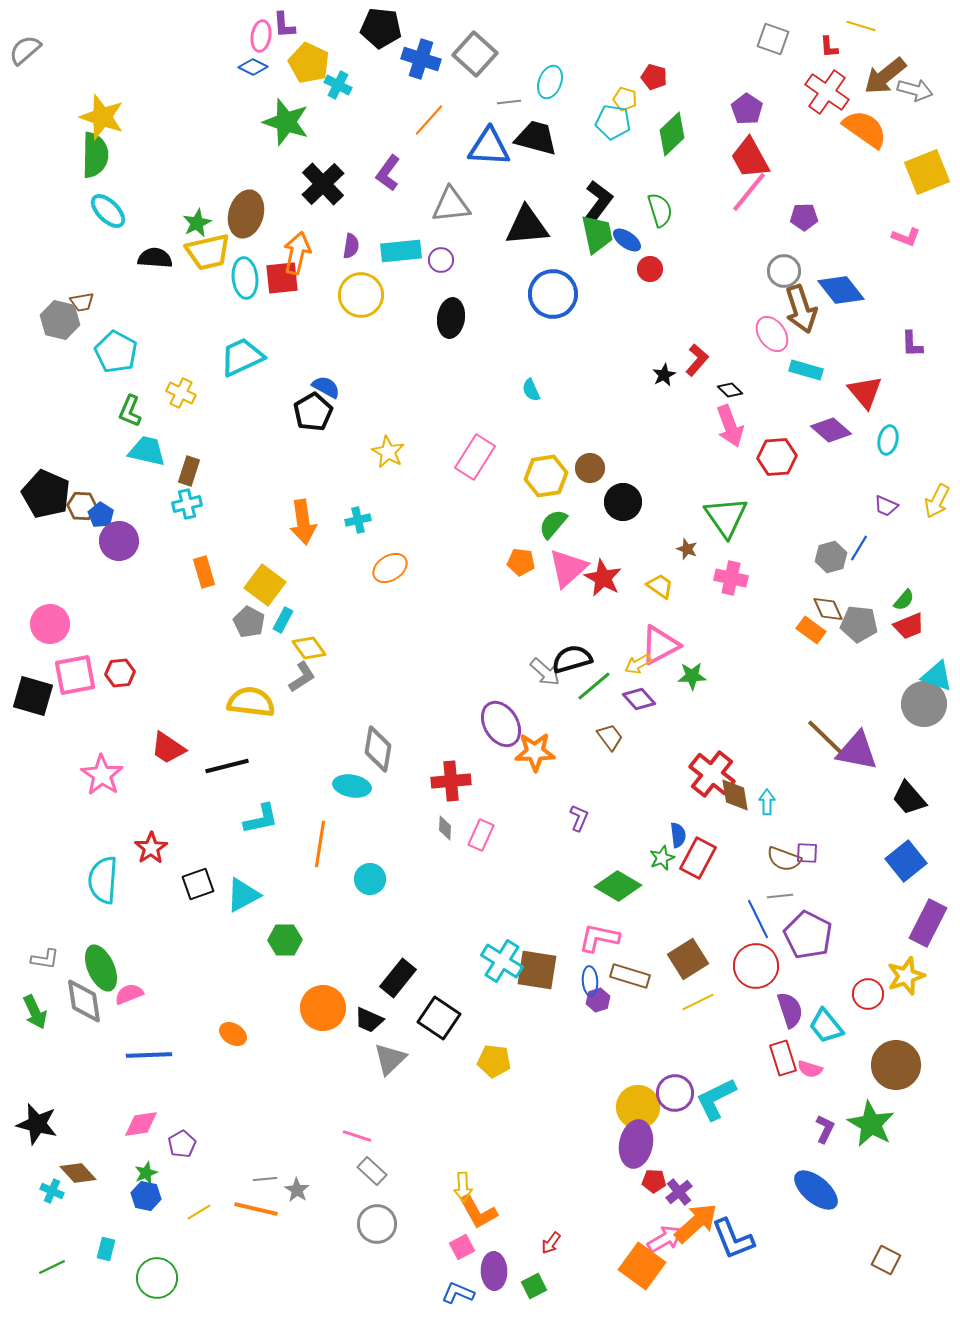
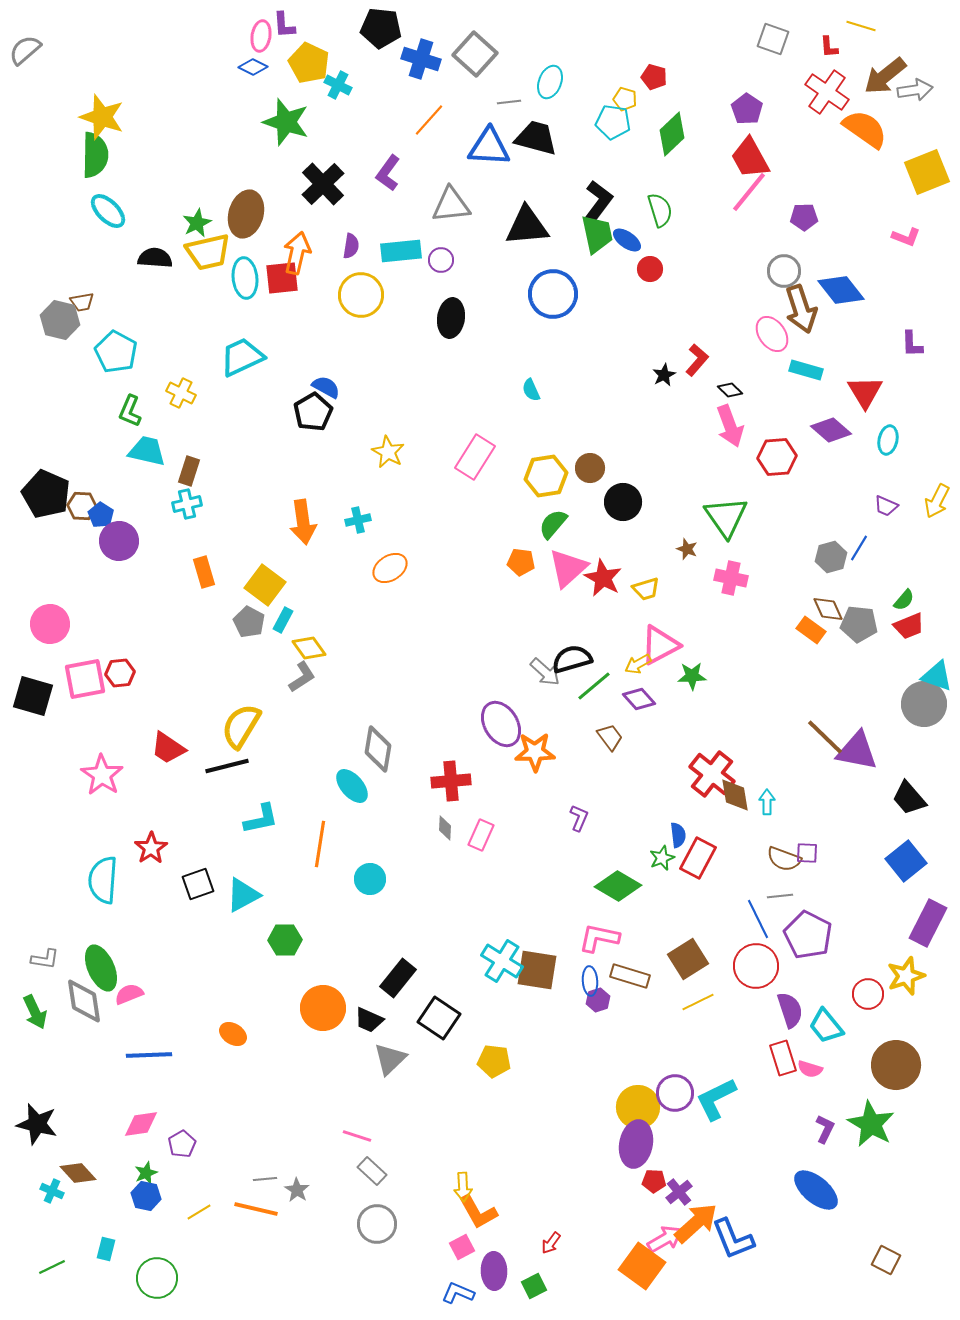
gray arrow at (915, 90): rotated 24 degrees counterclockwise
red triangle at (865, 392): rotated 9 degrees clockwise
yellow trapezoid at (660, 586): moved 14 px left, 3 px down; rotated 128 degrees clockwise
pink square at (75, 675): moved 10 px right, 4 px down
yellow semicircle at (251, 702): moved 10 px left, 24 px down; rotated 66 degrees counterclockwise
cyan ellipse at (352, 786): rotated 39 degrees clockwise
